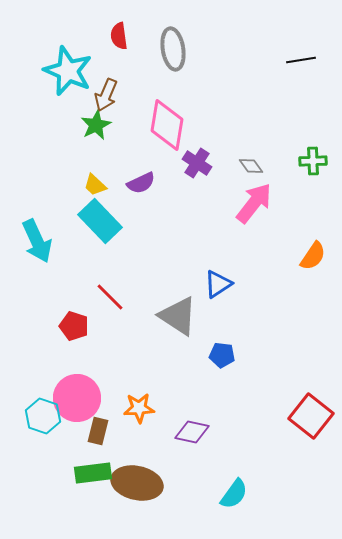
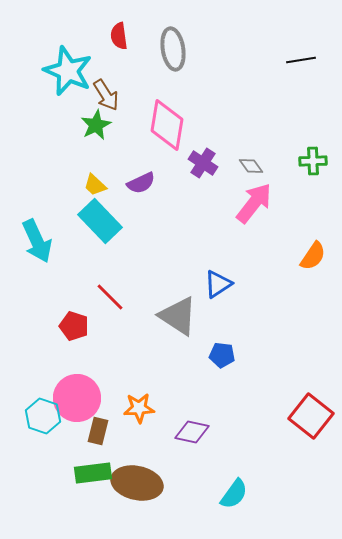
brown arrow: rotated 56 degrees counterclockwise
purple cross: moved 6 px right
